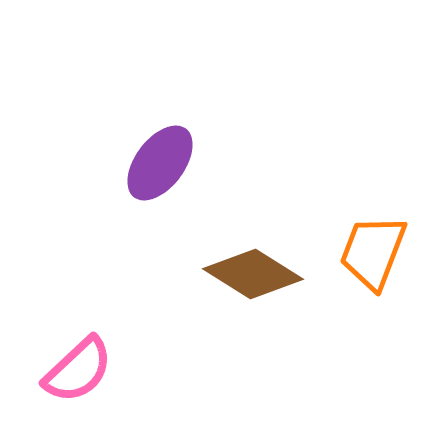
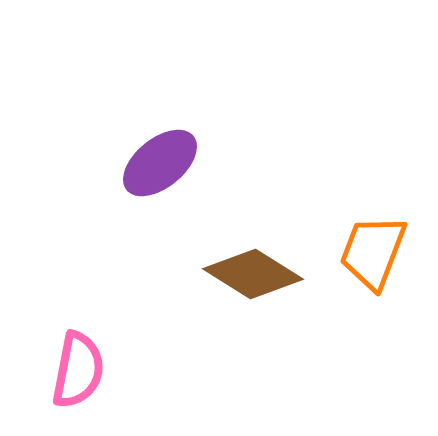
purple ellipse: rotated 14 degrees clockwise
pink semicircle: rotated 36 degrees counterclockwise
